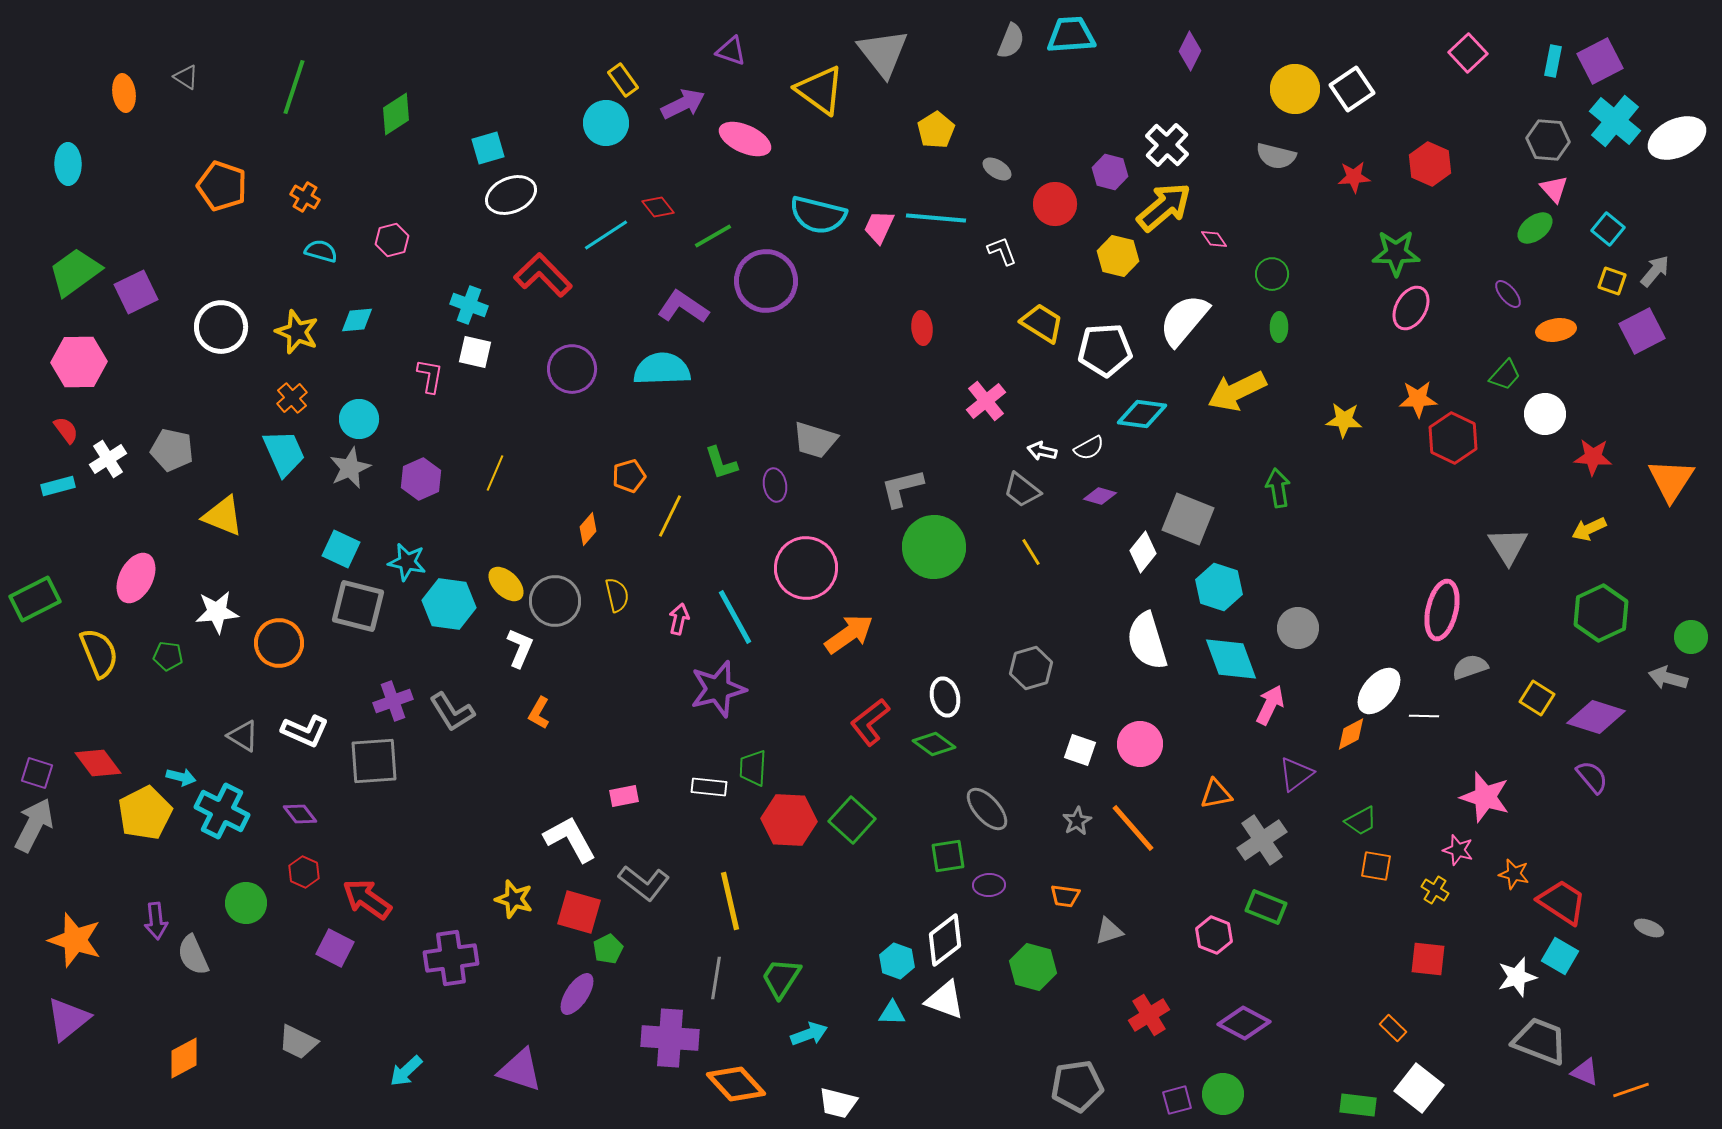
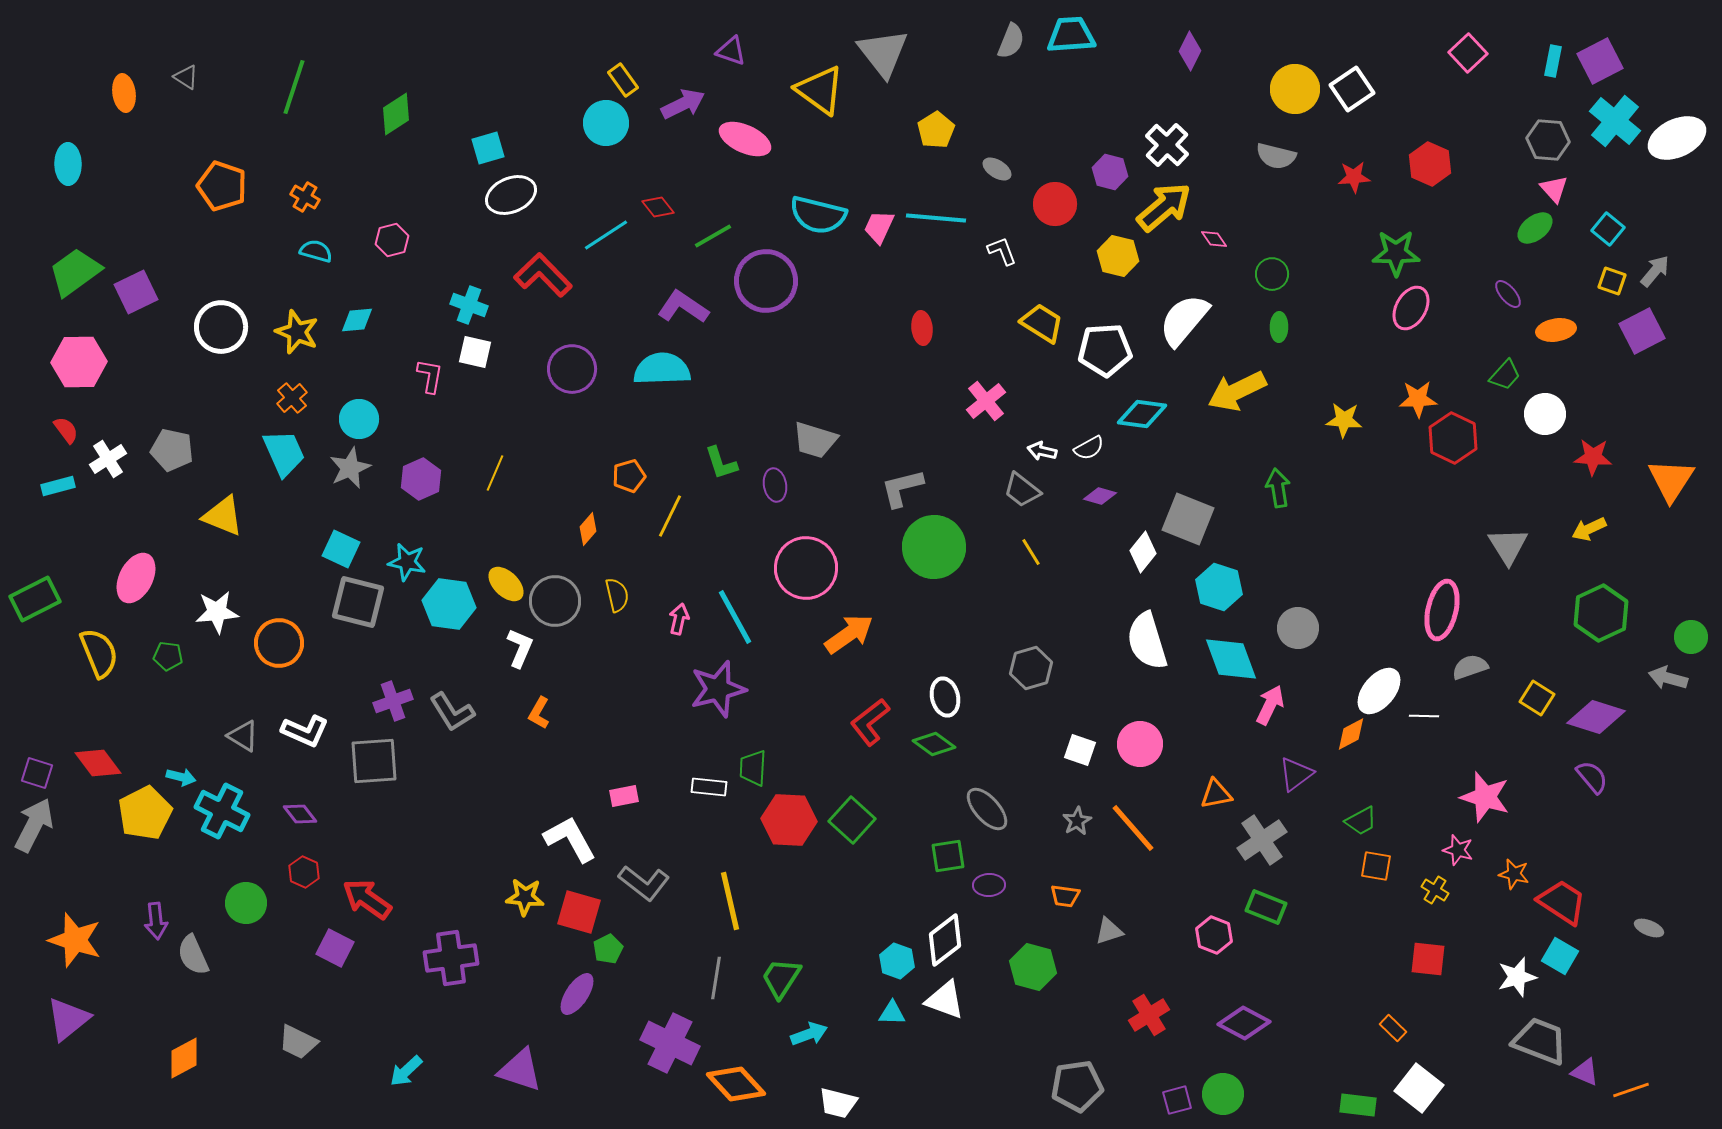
cyan semicircle at (321, 251): moved 5 px left
gray square at (358, 606): moved 4 px up
yellow star at (514, 899): moved 11 px right, 2 px up; rotated 12 degrees counterclockwise
purple cross at (670, 1038): moved 5 px down; rotated 22 degrees clockwise
